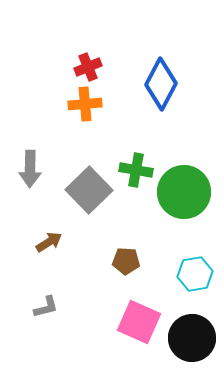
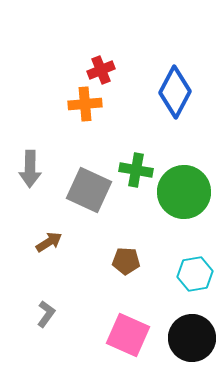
red cross: moved 13 px right, 3 px down
blue diamond: moved 14 px right, 8 px down
gray square: rotated 21 degrees counterclockwise
gray L-shape: moved 7 px down; rotated 40 degrees counterclockwise
pink square: moved 11 px left, 13 px down
